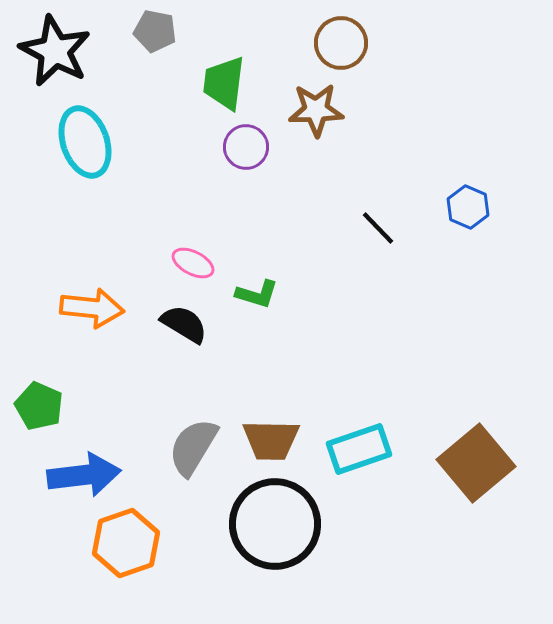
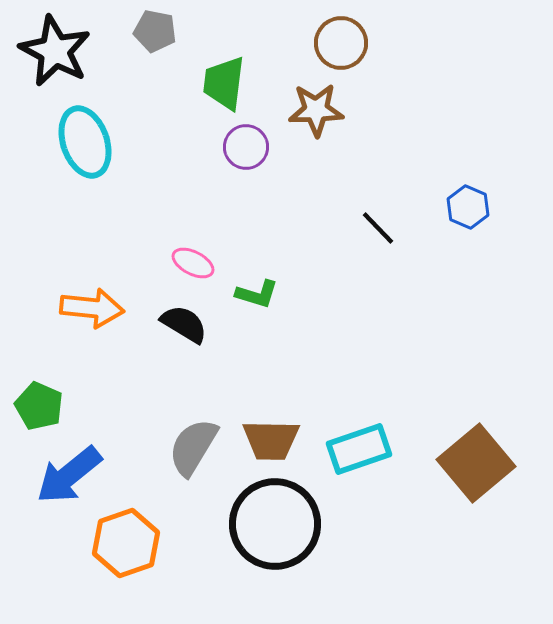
blue arrow: moved 15 px left; rotated 148 degrees clockwise
